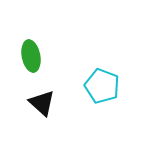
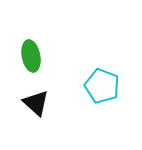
black triangle: moved 6 px left
